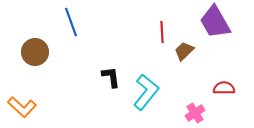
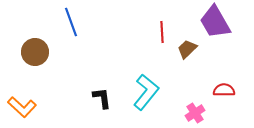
brown trapezoid: moved 3 px right, 2 px up
black L-shape: moved 9 px left, 21 px down
red semicircle: moved 2 px down
